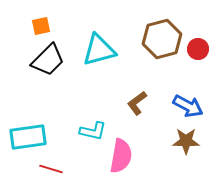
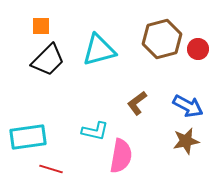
orange square: rotated 12 degrees clockwise
cyan L-shape: moved 2 px right
brown star: rotated 12 degrees counterclockwise
